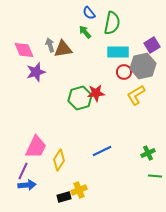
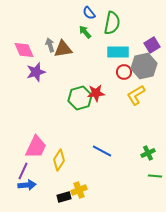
gray hexagon: moved 1 px right
blue line: rotated 54 degrees clockwise
